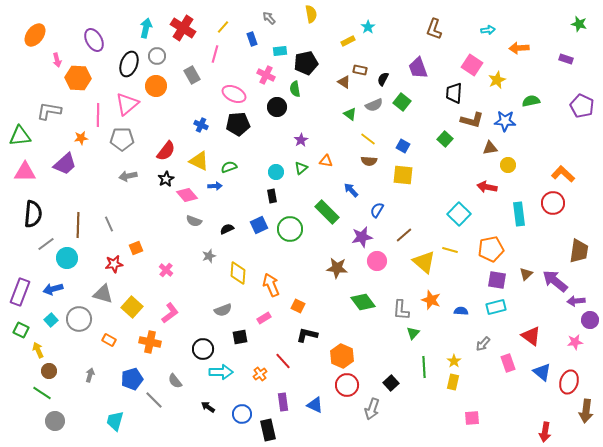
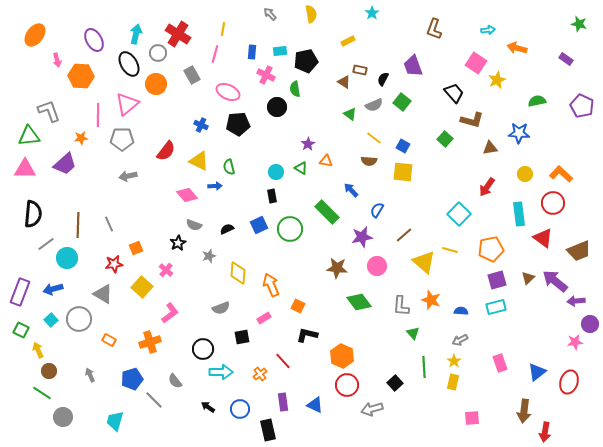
gray arrow at (269, 18): moved 1 px right, 4 px up
yellow line at (223, 27): moved 2 px down; rotated 32 degrees counterclockwise
cyan star at (368, 27): moved 4 px right, 14 px up
cyan arrow at (146, 28): moved 10 px left, 6 px down
red cross at (183, 28): moved 5 px left, 6 px down
blue rectangle at (252, 39): moved 13 px down; rotated 24 degrees clockwise
orange arrow at (519, 48): moved 2 px left; rotated 18 degrees clockwise
gray circle at (157, 56): moved 1 px right, 3 px up
purple rectangle at (566, 59): rotated 16 degrees clockwise
black pentagon at (306, 63): moved 2 px up
black ellipse at (129, 64): rotated 50 degrees counterclockwise
pink square at (472, 65): moved 4 px right, 2 px up
purple trapezoid at (418, 68): moved 5 px left, 2 px up
orange hexagon at (78, 78): moved 3 px right, 2 px up
orange circle at (156, 86): moved 2 px up
black trapezoid at (454, 93): rotated 135 degrees clockwise
pink ellipse at (234, 94): moved 6 px left, 2 px up
green semicircle at (531, 101): moved 6 px right
gray L-shape at (49, 111): rotated 60 degrees clockwise
blue star at (505, 121): moved 14 px right, 12 px down
green triangle at (20, 136): moved 9 px right
yellow line at (368, 139): moved 6 px right, 1 px up
purple star at (301, 140): moved 7 px right, 4 px down
yellow circle at (508, 165): moved 17 px right, 9 px down
green semicircle at (229, 167): rotated 84 degrees counterclockwise
green triangle at (301, 168): rotated 48 degrees counterclockwise
pink triangle at (25, 172): moved 3 px up
orange L-shape at (563, 174): moved 2 px left
yellow square at (403, 175): moved 3 px up
black star at (166, 179): moved 12 px right, 64 px down
red arrow at (487, 187): rotated 66 degrees counterclockwise
gray semicircle at (194, 221): moved 4 px down
brown trapezoid at (579, 251): rotated 60 degrees clockwise
pink circle at (377, 261): moved 5 px down
brown triangle at (526, 274): moved 2 px right, 4 px down
purple square at (497, 280): rotated 24 degrees counterclockwise
gray triangle at (103, 294): rotated 15 degrees clockwise
green diamond at (363, 302): moved 4 px left
yellow square at (132, 307): moved 10 px right, 20 px up
gray semicircle at (223, 310): moved 2 px left, 2 px up
gray L-shape at (401, 310): moved 4 px up
purple circle at (590, 320): moved 4 px down
green triangle at (413, 333): rotated 24 degrees counterclockwise
red triangle at (531, 336): moved 12 px right, 98 px up
black square at (240, 337): moved 2 px right
orange cross at (150, 342): rotated 30 degrees counterclockwise
gray arrow at (483, 344): moved 23 px left, 4 px up; rotated 21 degrees clockwise
pink rectangle at (508, 363): moved 8 px left
blue triangle at (542, 372): moved 5 px left; rotated 42 degrees clockwise
gray arrow at (90, 375): rotated 40 degrees counterclockwise
black square at (391, 383): moved 4 px right
gray arrow at (372, 409): rotated 55 degrees clockwise
brown arrow at (586, 411): moved 62 px left
blue circle at (242, 414): moved 2 px left, 5 px up
gray circle at (55, 421): moved 8 px right, 4 px up
